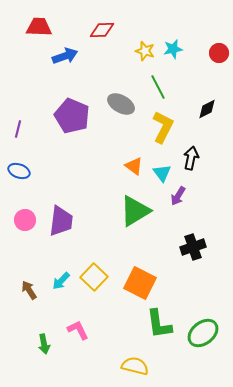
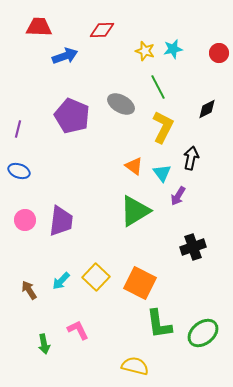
yellow square: moved 2 px right
